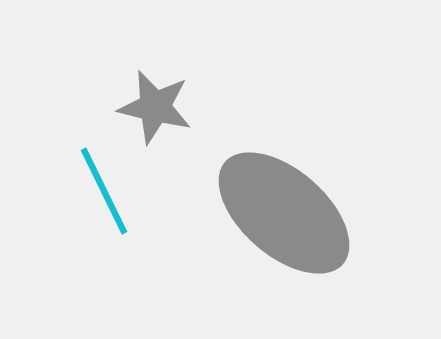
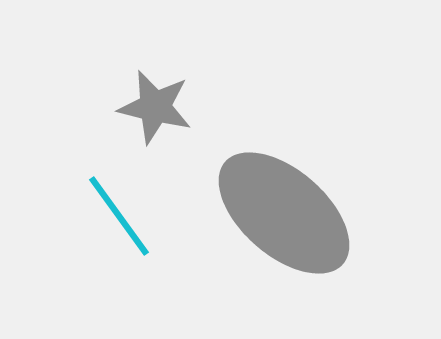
cyan line: moved 15 px right, 25 px down; rotated 10 degrees counterclockwise
